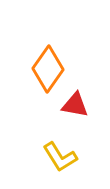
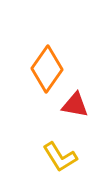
orange diamond: moved 1 px left
